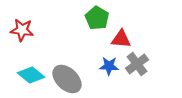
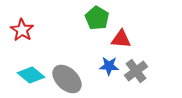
red star: rotated 25 degrees clockwise
gray cross: moved 1 px left, 7 px down
